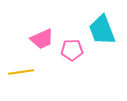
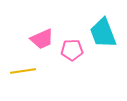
cyan trapezoid: moved 1 px right, 3 px down
yellow line: moved 2 px right, 1 px up
